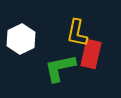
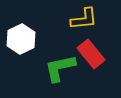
yellow L-shape: moved 7 px right, 14 px up; rotated 108 degrees counterclockwise
red rectangle: rotated 52 degrees counterclockwise
